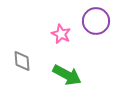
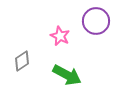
pink star: moved 1 px left, 2 px down
gray diamond: rotated 60 degrees clockwise
